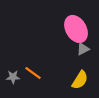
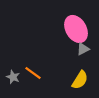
gray star: rotated 24 degrees clockwise
